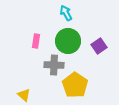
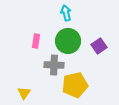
cyan arrow: rotated 14 degrees clockwise
yellow pentagon: rotated 25 degrees clockwise
yellow triangle: moved 2 px up; rotated 24 degrees clockwise
